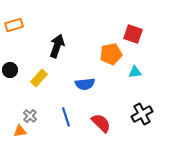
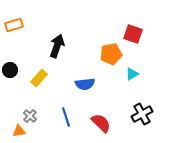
cyan triangle: moved 3 px left, 2 px down; rotated 24 degrees counterclockwise
orange triangle: moved 1 px left
